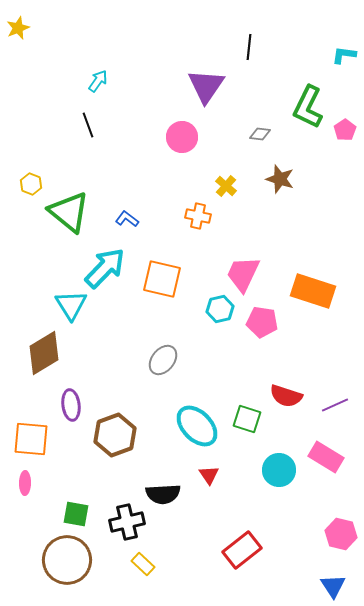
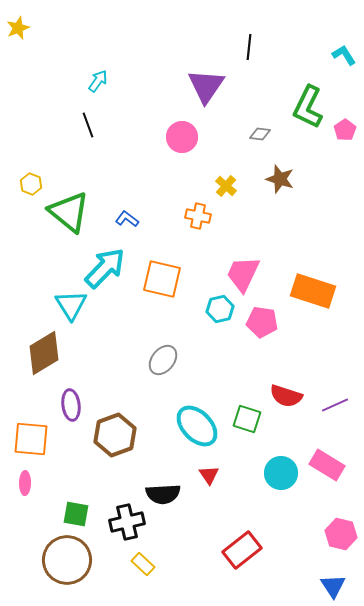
cyan L-shape at (344, 55): rotated 50 degrees clockwise
pink rectangle at (326, 457): moved 1 px right, 8 px down
cyan circle at (279, 470): moved 2 px right, 3 px down
